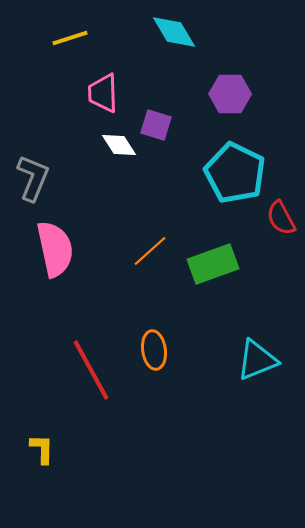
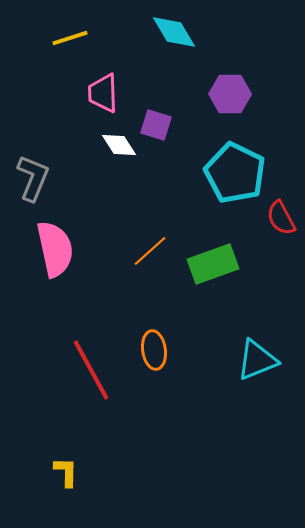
yellow L-shape: moved 24 px right, 23 px down
